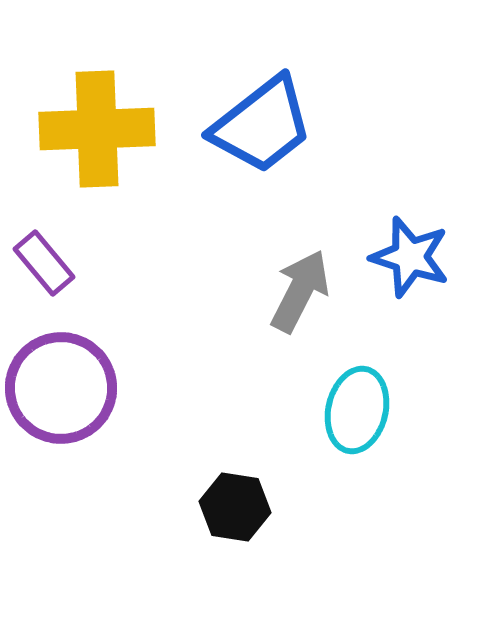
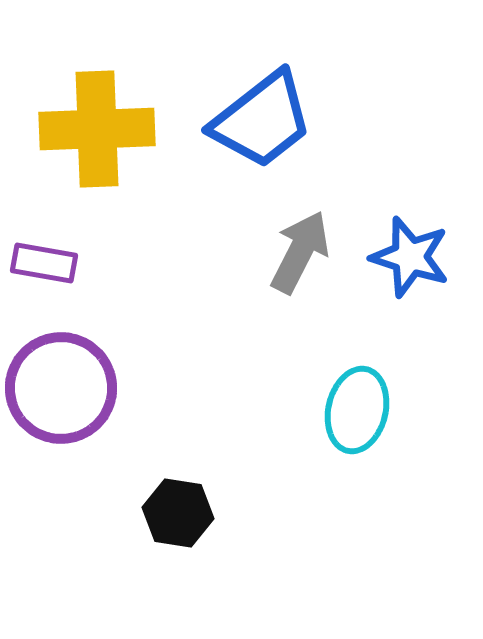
blue trapezoid: moved 5 px up
purple rectangle: rotated 40 degrees counterclockwise
gray arrow: moved 39 px up
black hexagon: moved 57 px left, 6 px down
